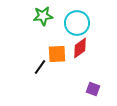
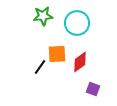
red diamond: moved 14 px down
